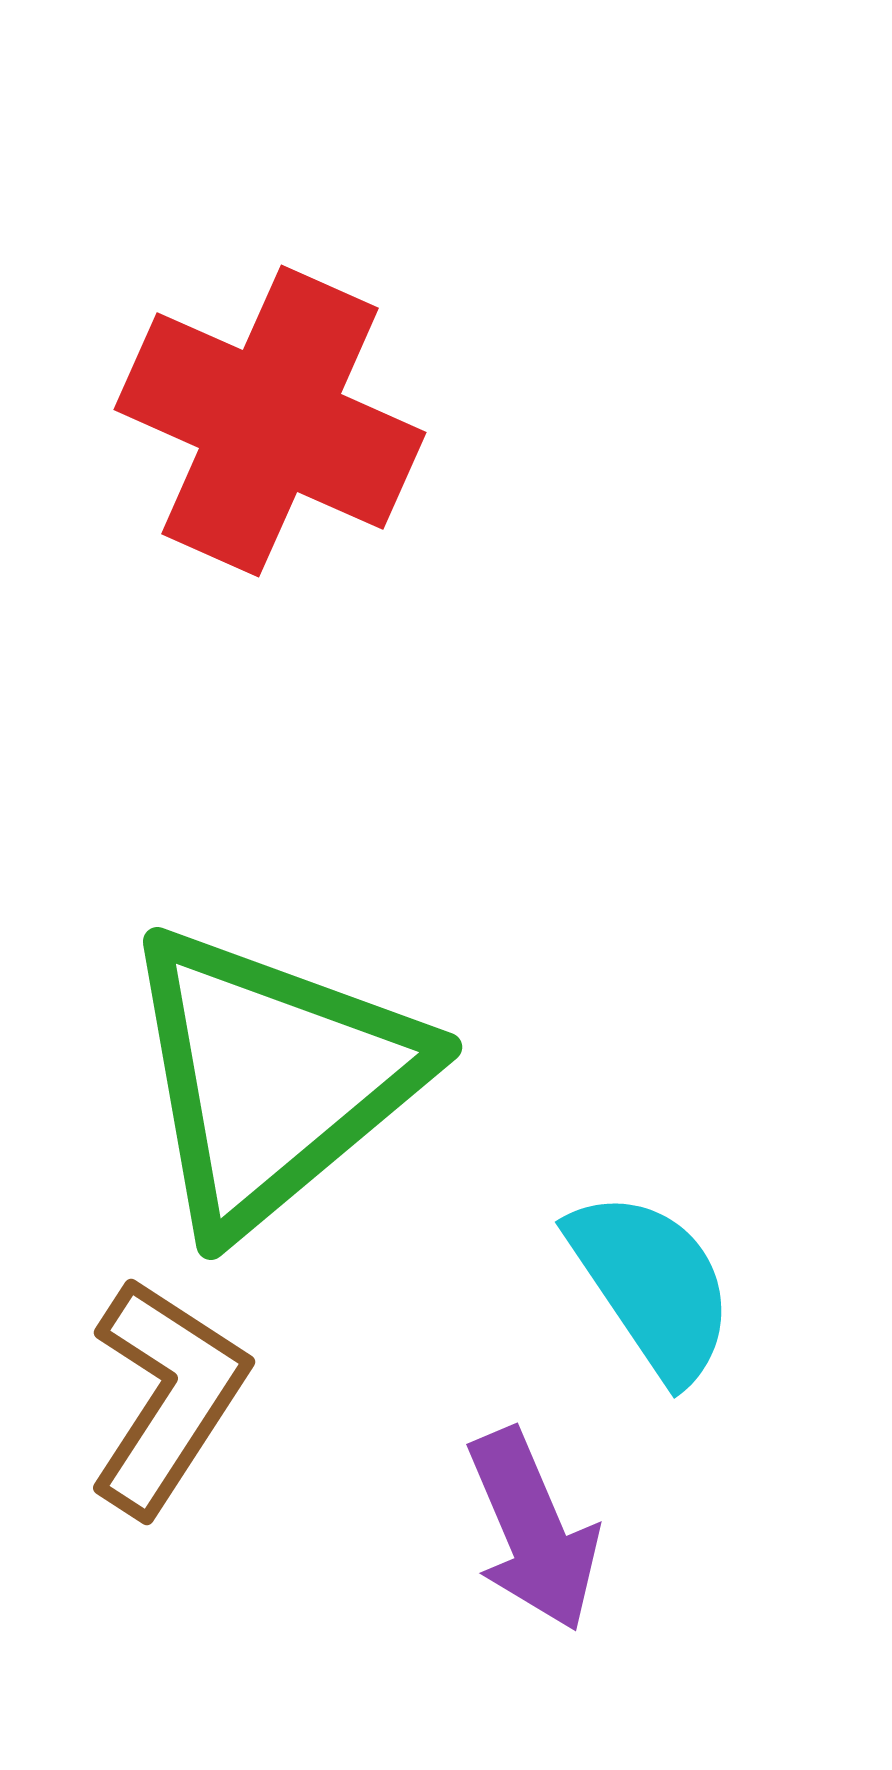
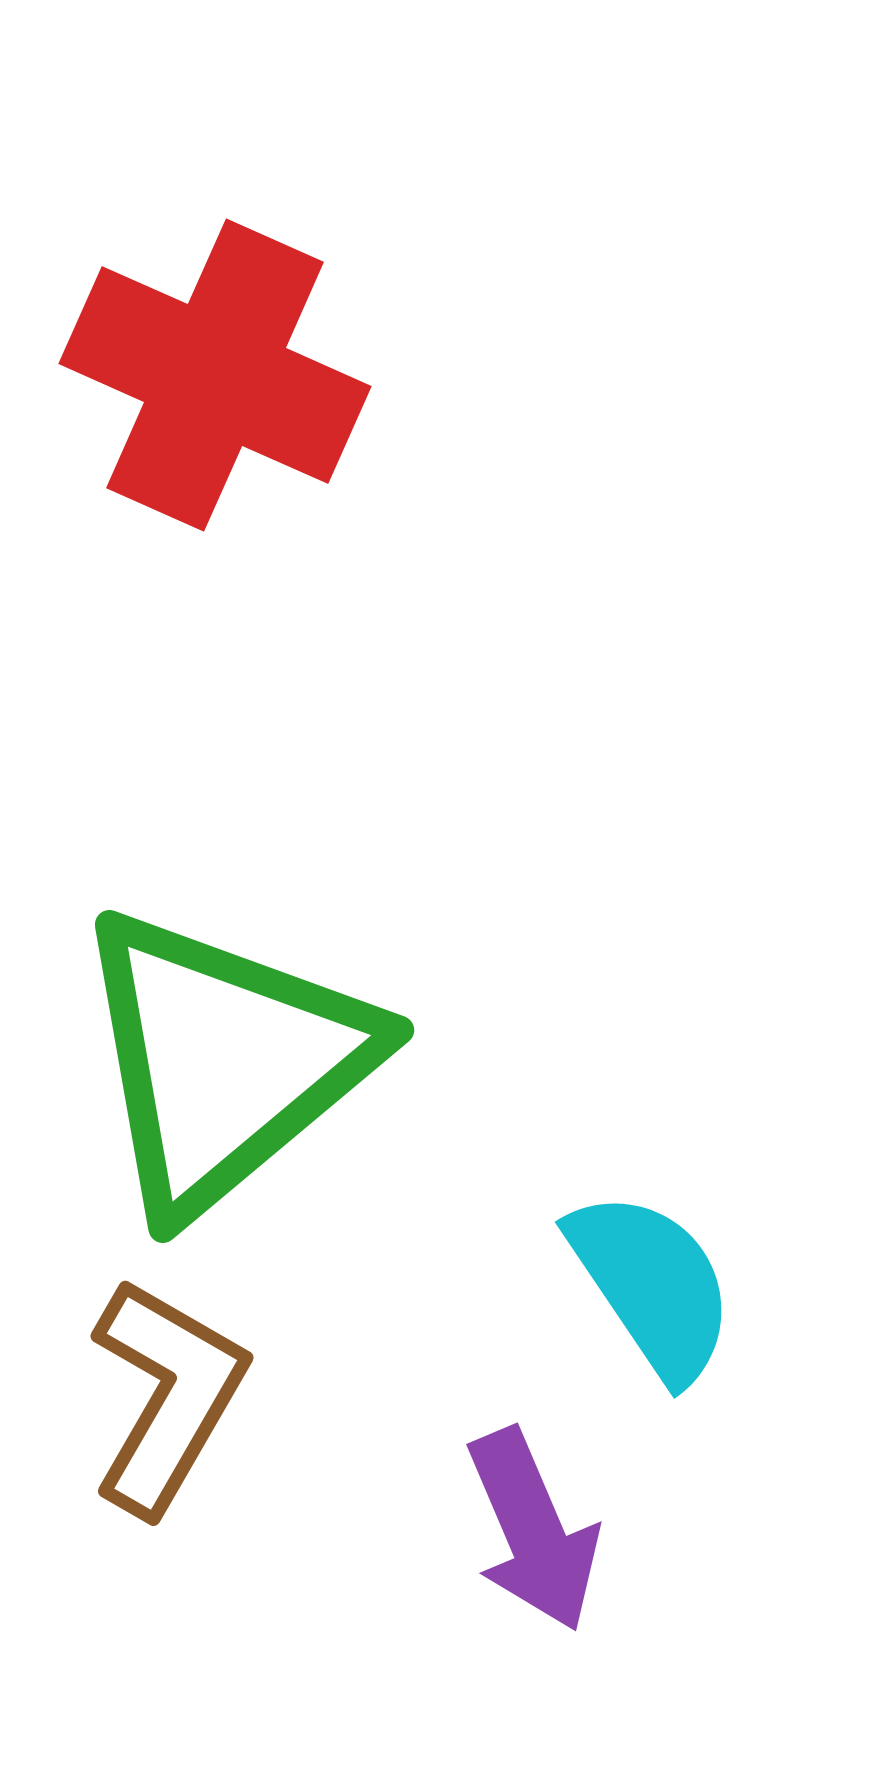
red cross: moved 55 px left, 46 px up
green triangle: moved 48 px left, 17 px up
brown L-shape: rotated 3 degrees counterclockwise
